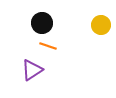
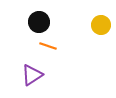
black circle: moved 3 px left, 1 px up
purple triangle: moved 5 px down
